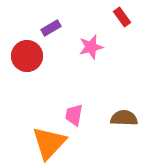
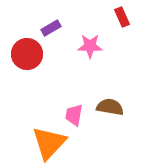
red rectangle: rotated 12 degrees clockwise
pink star: moved 1 px left, 1 px up; rotated 15 degrees clockwise
red circle: moved 2 px up
brown semicircle: moved 14 px left, 11 px up; rotated 8 degrees clockwise
